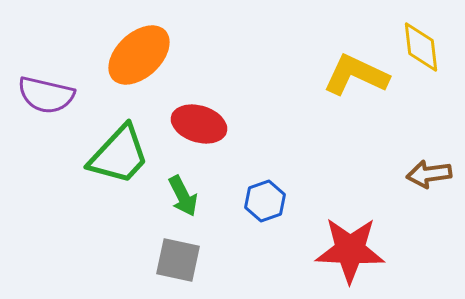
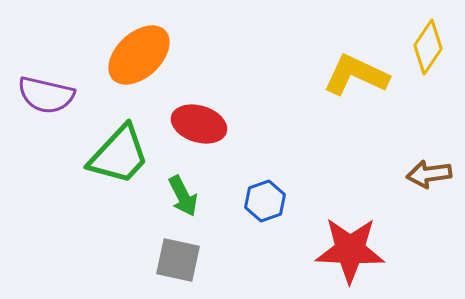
yellow diamond: moved 7 px right; rotated 40 degrees clockwise
